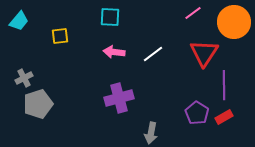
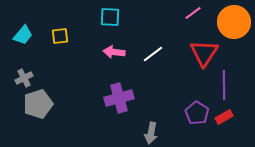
cyan trapezoid: moved 4 px right, 14 px down
